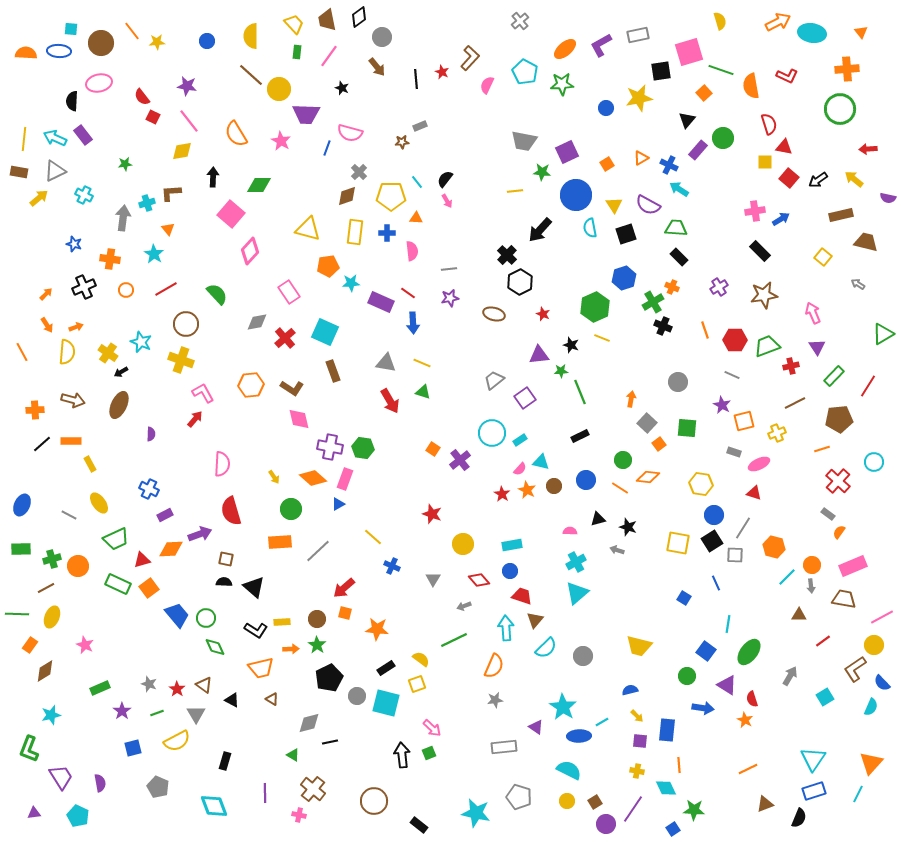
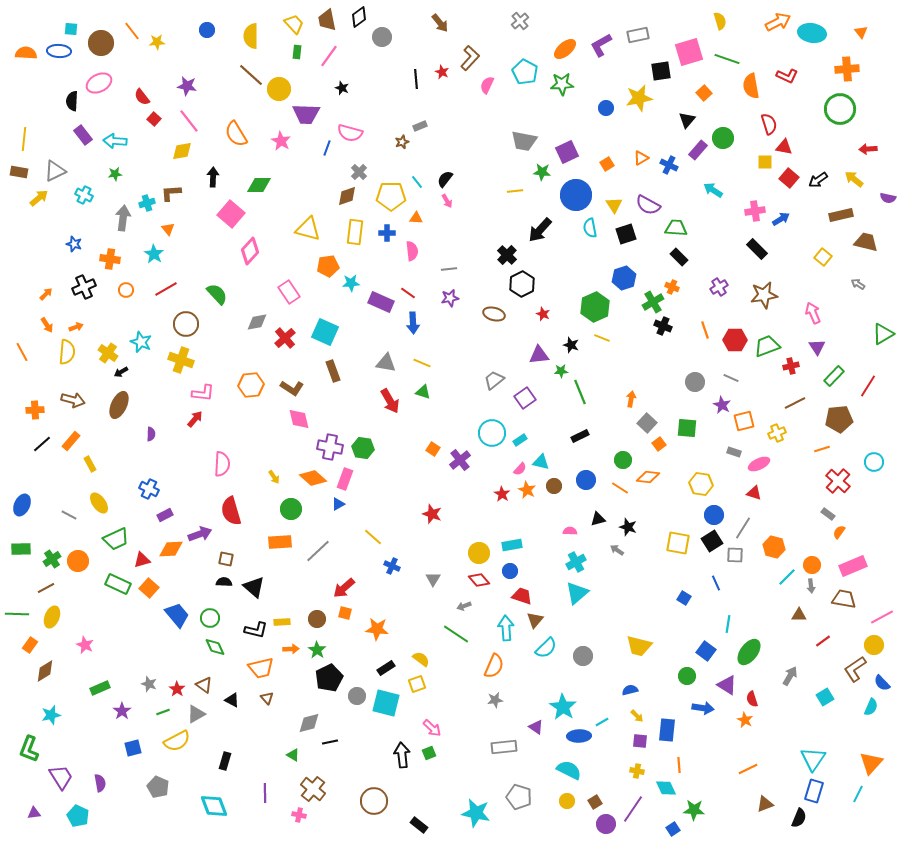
blue circle at (207, 41): moved 11 px up
brown arrow at (377, 67): moved 63 px right, 44 px up
green line at (721, 70): moved 6 px right, 11 px up
pink ellipse at (99, 83): rotated 15 degrees counterclockwise
red square at (153, 117): moved 1 px right, 2 px down; rotated 16 degrees clockwise
cyan arrow at (55, 138): moved 60 px right, 3 px down; rotated 20 degrees counterclockwise
brown star at (402, 142): rotated 16 degrees counterclockwise
green star at (125, 164): moved 10 px left, 10 px down
cyan arrow at (679, 189): moved 34 px right, 1 px down
black rectangle at (760, 251): moved 3 px left, 2 px up
black hexagon at (520, 282): moved 2 px right, 2 px down
gray line at (732, 375): moved 1 px left, 3 px down
gray circle at (678, 382): moved 17 px right
pink L-shape at (203, 393): rotated 125 degrees clockwise
orange rectangle at (71, 441): rotated 48 degrees counterclockwise
yellow circle at (463, 544): moved 16 px right, 9 px down
gray arrow at (617, 550): rotated 16 degrees clockwise
green cross at (52, 559): rotated 18 degrees counterclockwise
orange circle at (78, 566): moved 5 px up
orange square at (149, 588): rotated 12 degrees counterclockwise
green circle at (206, 618): moved 4 px right
black L-shape at (256, 630): rotated 20 degrees counterclockwise
green line at (454, 640): moved 2 px right, 6 px up; rotated 60 degrees clockwise
green star at (317, 645): moved 5 px down
brown triangle at (272, 699): moved 5 px left, 1 px up; rotated 16 degrees clockwise
green line at (157, 713): moved 6 px right, 1 px up
gray triangle at (196, 714): rotated 30 degrees clockwise
blue rectangle at (814, 791): rotated 55 degrees counterclockwise
